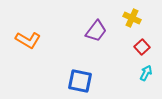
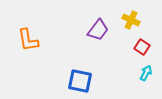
yellow cross: moved 1 px left, 2 px down
purple trapezoid: moved 2 px right, 1 px up
orange L-shape: rotated 50 degrees clockwise
red square: rotated 14 degrees counterclockwise
